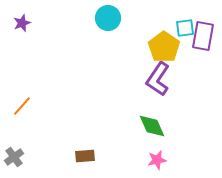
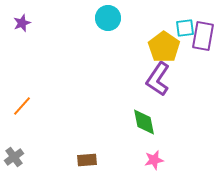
green diamond: moved 8 px left, 4 px up; rotated 12 degrees clockwise
brown rectangle: moved 2 px right, 4 px down
pink star: moved 3 px left
